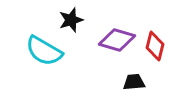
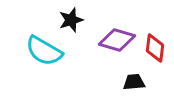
red diamond: moved 2 px down; rotated 8 degrees counterclockwise
